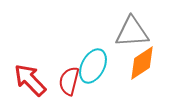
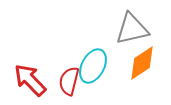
gray triangle: moved 3 px up; rotated 9 degrees counterclockwise
